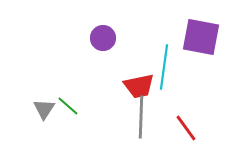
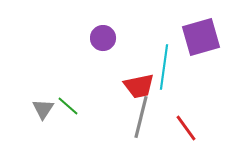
purple square: rotated 27 degrees counterclockwise
gray triangle: moved 1 px left
gray line: rotated 12 degrees clockwise
